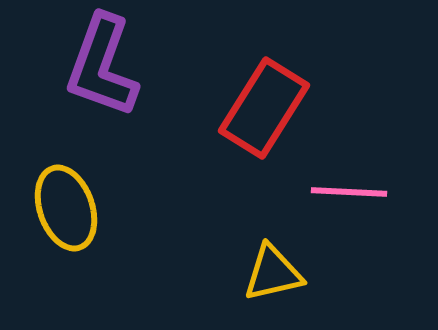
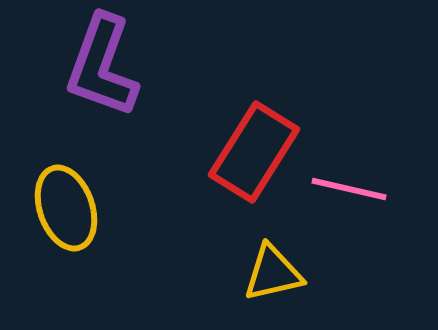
red rectangle: moved 10 px left, 44 px down
pink line: moved 3 px up; rotated 10 degrees clockwise
